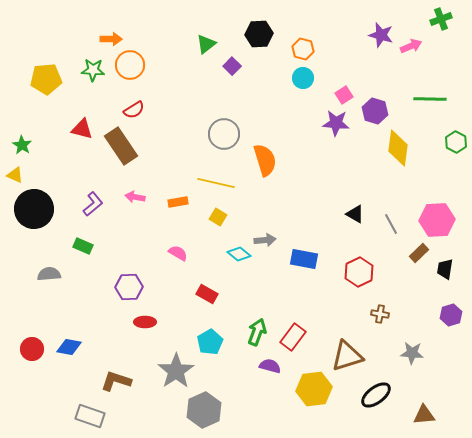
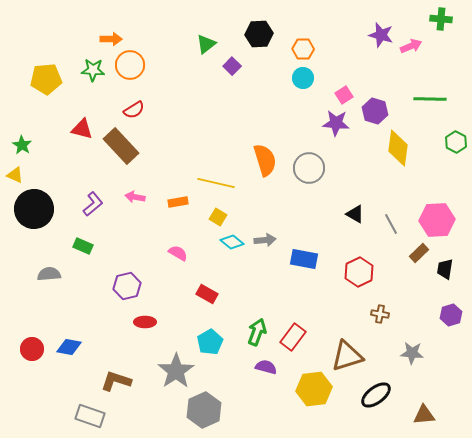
green cross at (441, 19): rotated 25 degrees clockwise
orange hexagon at (303, 49): rotated 15 degrees counterclockwise
gray circle at (224, 134): moved 85 px right, 34 px down
brown rectangle at (121, 146): rotated 9 degrees counterclockwise
cyan diamond at (239, 254): moved 7 px left, 12 px up
purple hexagon at (129, 287): moved 2 px left, 1 px up; rotated 12 degrees counterclockwise
purple semicircle at (270, 366): moved 4 px left, 1 px down
